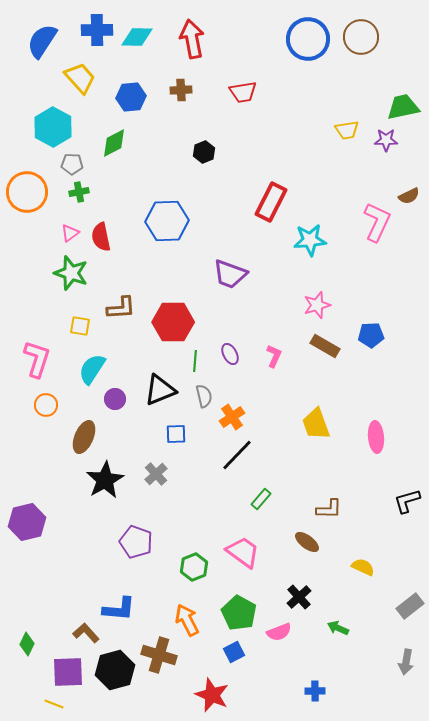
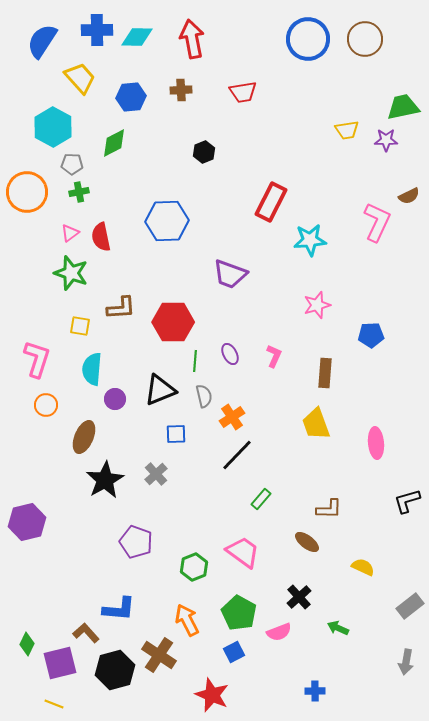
brown circle at (361, 37): moved 4 px right, 2 px down
brown rectangle at (325, 346): moved 27 px down; rotated 64 degrees clockwise
cyan semicircle at (92, 369): rotated 28 degrees counterclockwise
pink ellipse at (376, 437): moved 6 px down
brown cross at (159, 655): rotated 16 degrees clockwise
purple square at (68, 672): moved 8 px left, 9 px up; rotated 12 degrees counterclockwise
